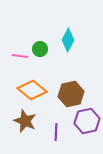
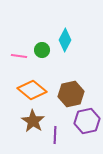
cyan diamond: moved 3 px left
green circle: moved 2 px right, 1 px down
pink line: moved 1 px left
brown star: moved 8 px right; rotated 10 degrees clockwise
purple line: moved 1 px left, 3 px down
